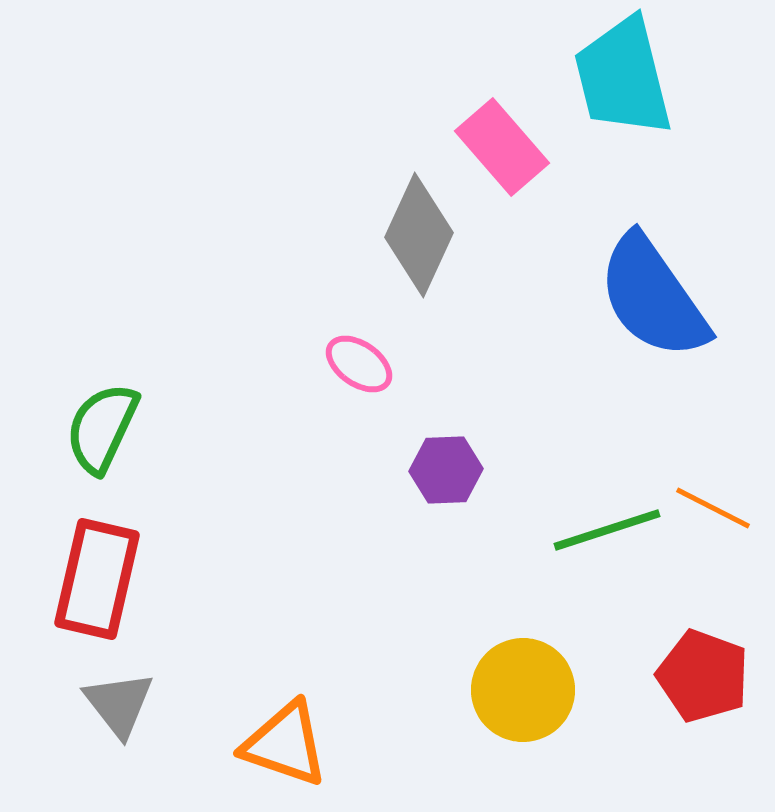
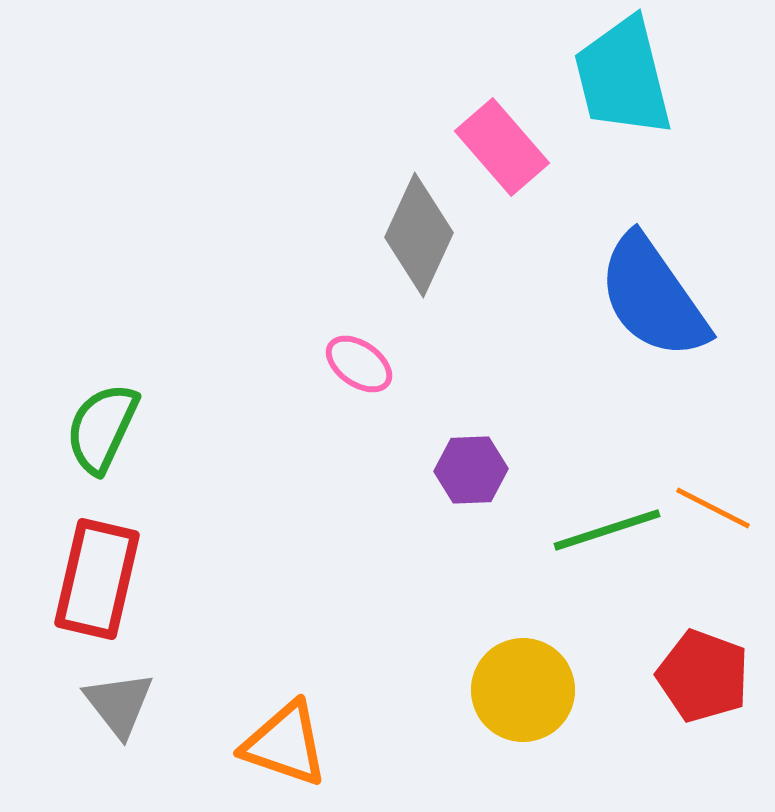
purple hexagon: moved 25 px right
